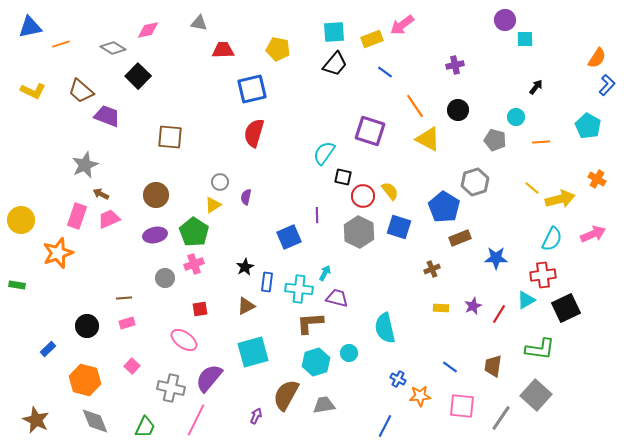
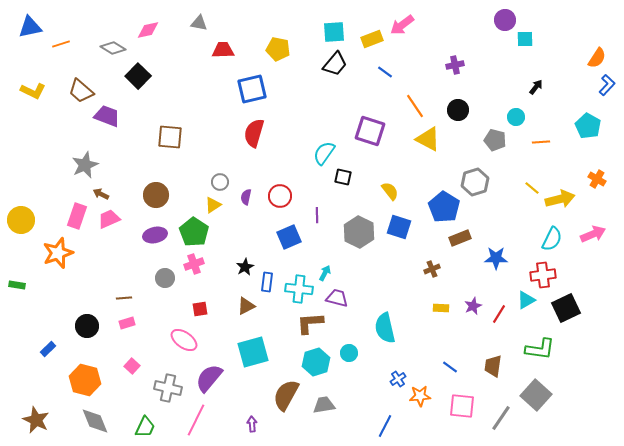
red circle at (363, 196): moved 83 px left
blue cross at (398, 379): rotated 28 degrees clockwise
gray cross at (171, 388): moved 3 px left
purple arrow at (256, 416): moved 4 px left, 8 px down; rotated 28 degrees counterclockwise
